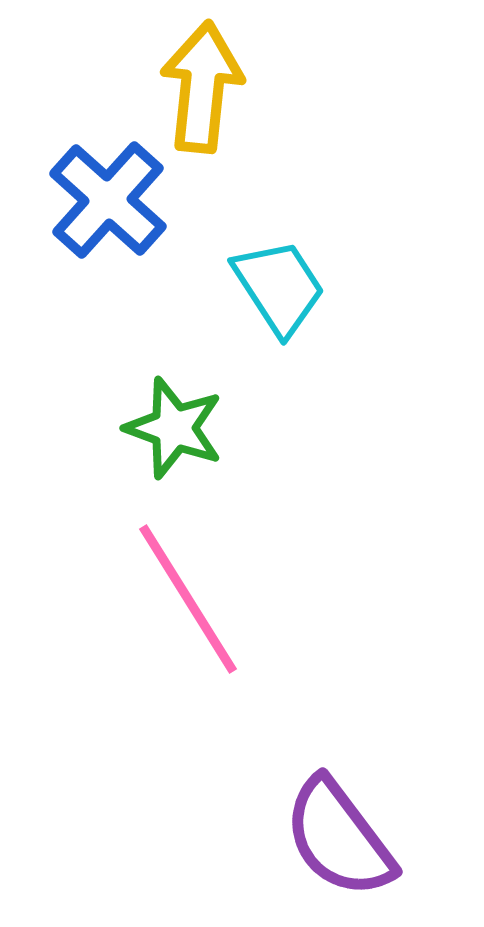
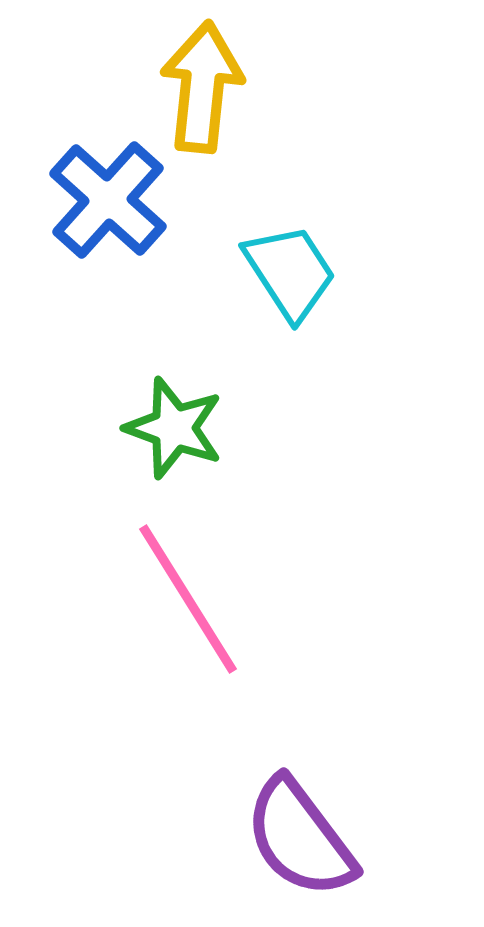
cyan trapezoid: moved 11 px right, 15 px up
purple semicircle: moved 39 px left
